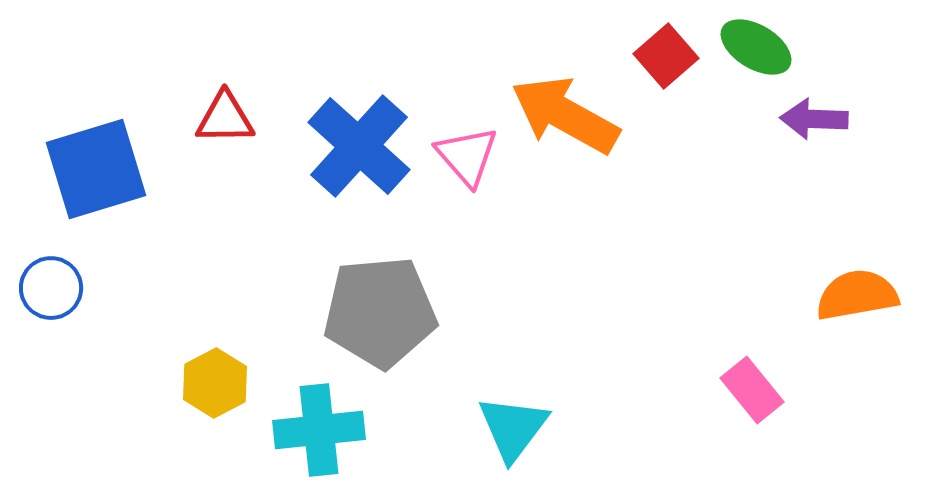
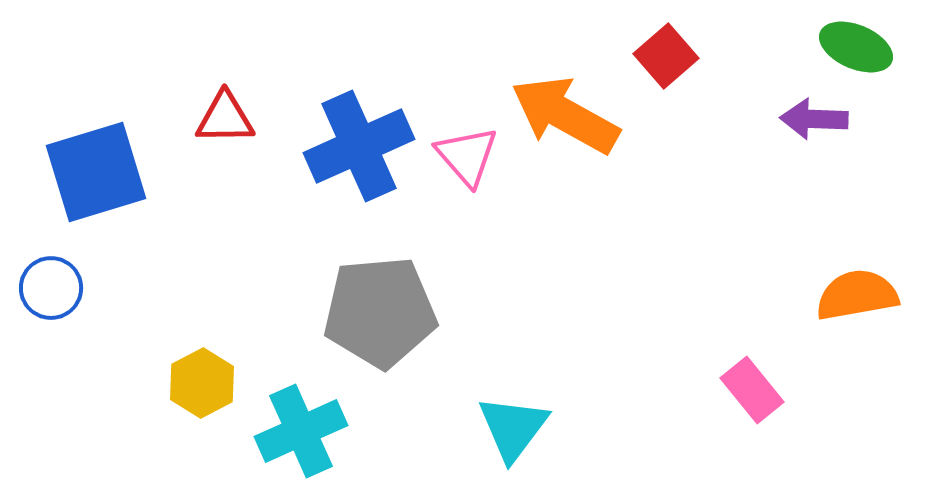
green ellipse: moved 100 px right; rotated 8 degrees counterclockwise
blue cross: rotated 24 degrees clockwise
blue square: moved 3 px down
yellow hexagon: moved 13 px left
cyan cross: moved 18 px left, 1 px down; rotated 18 degrees counterclockwise
